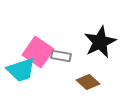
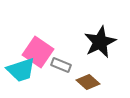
gray rectangle: moved 9 px down; rotated 12 degrees clockwise
